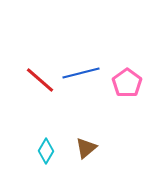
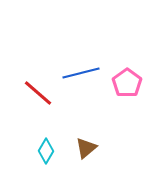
red line: moved 2 px left, 13 px down
